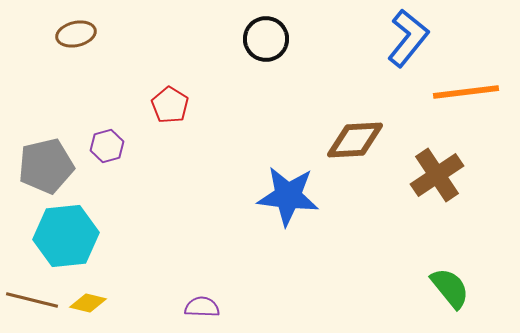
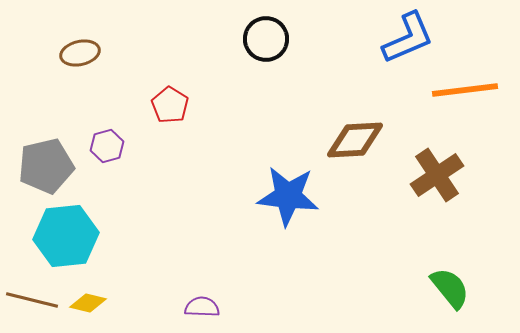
brown ellipse: moved 4 px right, 19 px down
blue L-shape: rotated 28 degrees clockwise
orange line: moved 1 px left, 2 px up
